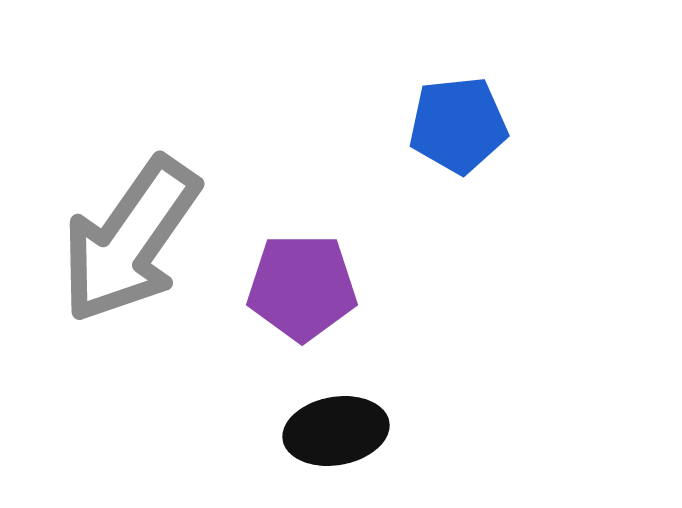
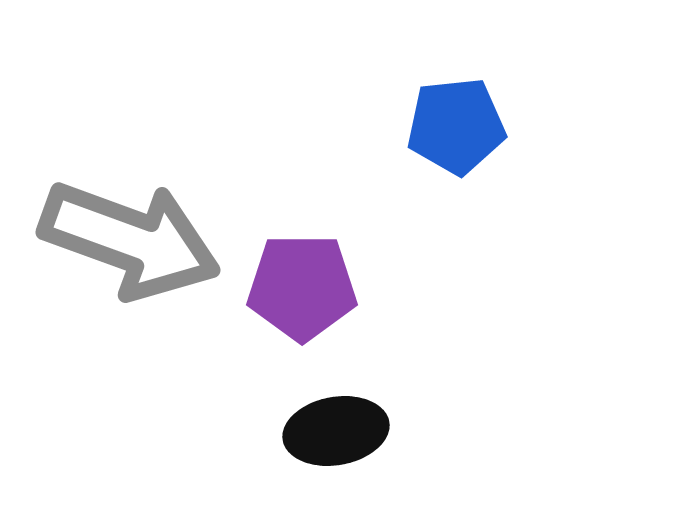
blue pentagon: moved 2 px left, 1 px down
gray arrow: rotated 105 degrees counterclockwise
